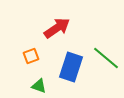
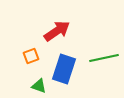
red arrow: moved 3 px down
green line: moved 2 px left; rotated 52 degrees counterclockwise
blue rectangle: moved 7 px left, 2 px down
